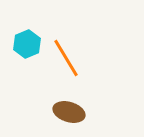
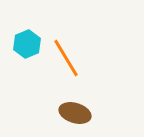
brown ellipse: moved 6 px right, 1 px down
